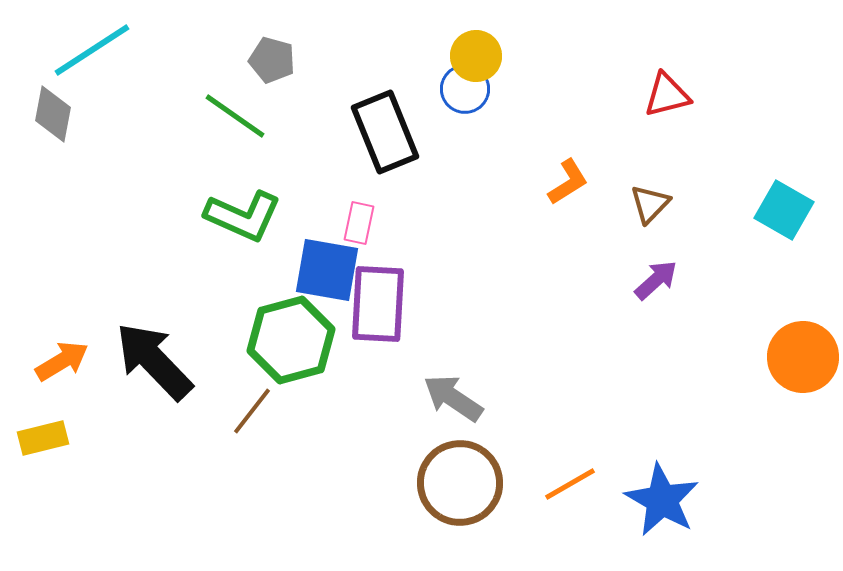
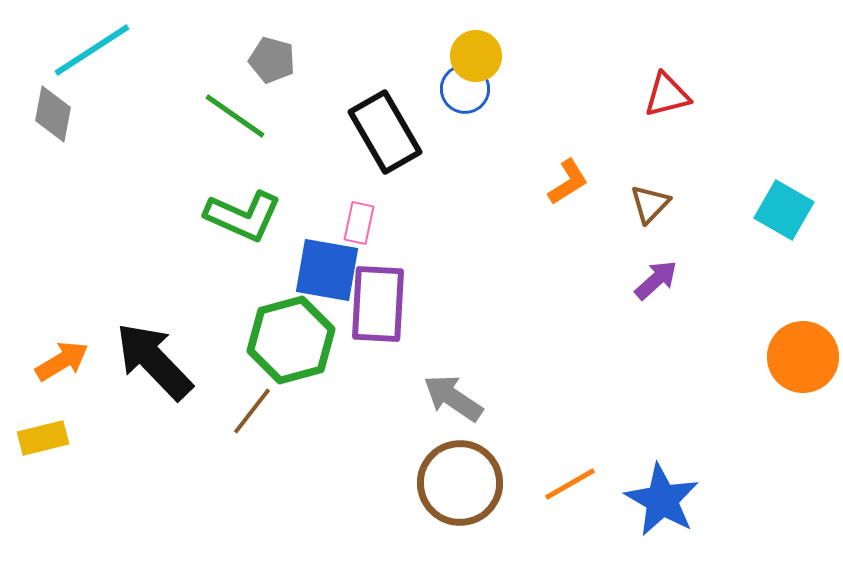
black rectangle: rotated 8 degrees counterclockwise
